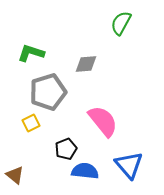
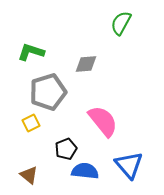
green L-shape: moved 1 px up
brown triangle: moved 14 px right
